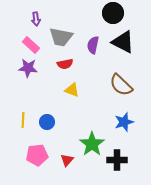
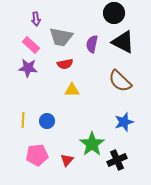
black circle: moved 1 px right
purple semicircle: moved 1 px left, 1 px up
brown semicircle: moved 1 px left, 4 px up
yellow triangle: rotated 21 degrees counterclockwise
blue circle: moved 1 px up
black cross: rotated 24 degrees counterclockwise
